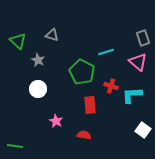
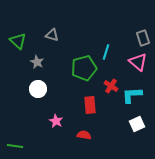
cyan line: rotated 56 degrees counterclockwise
gray star: moved 1 px left, 2 px down
green pentagon: moved 2 px right, 4 px up; rotated 30 degrees clockwise
red cross: rotated 16 degrees clockwise
white square: moved 6 px left, 6 px up; rotated 28 degrees clockwise
